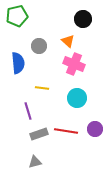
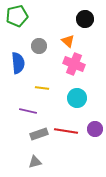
black circle: moved 2 px right
purple line: rotated 60 degrees counterclockwise
